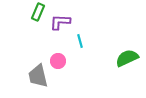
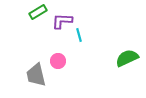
green rectangle: rotated 36 degrees clockwise
purple L-shape: moved 2 px right, 1 px up
cyan line: moved 1 px left, 6 px up
gray trapezoid: moved 2 px left, 1 px up
